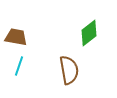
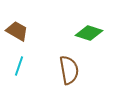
green diamond: rotated 56 degrees clockwise
brown trapezoid: moved 1 px right, 6 px up; rotated 20 degrees clockwise
